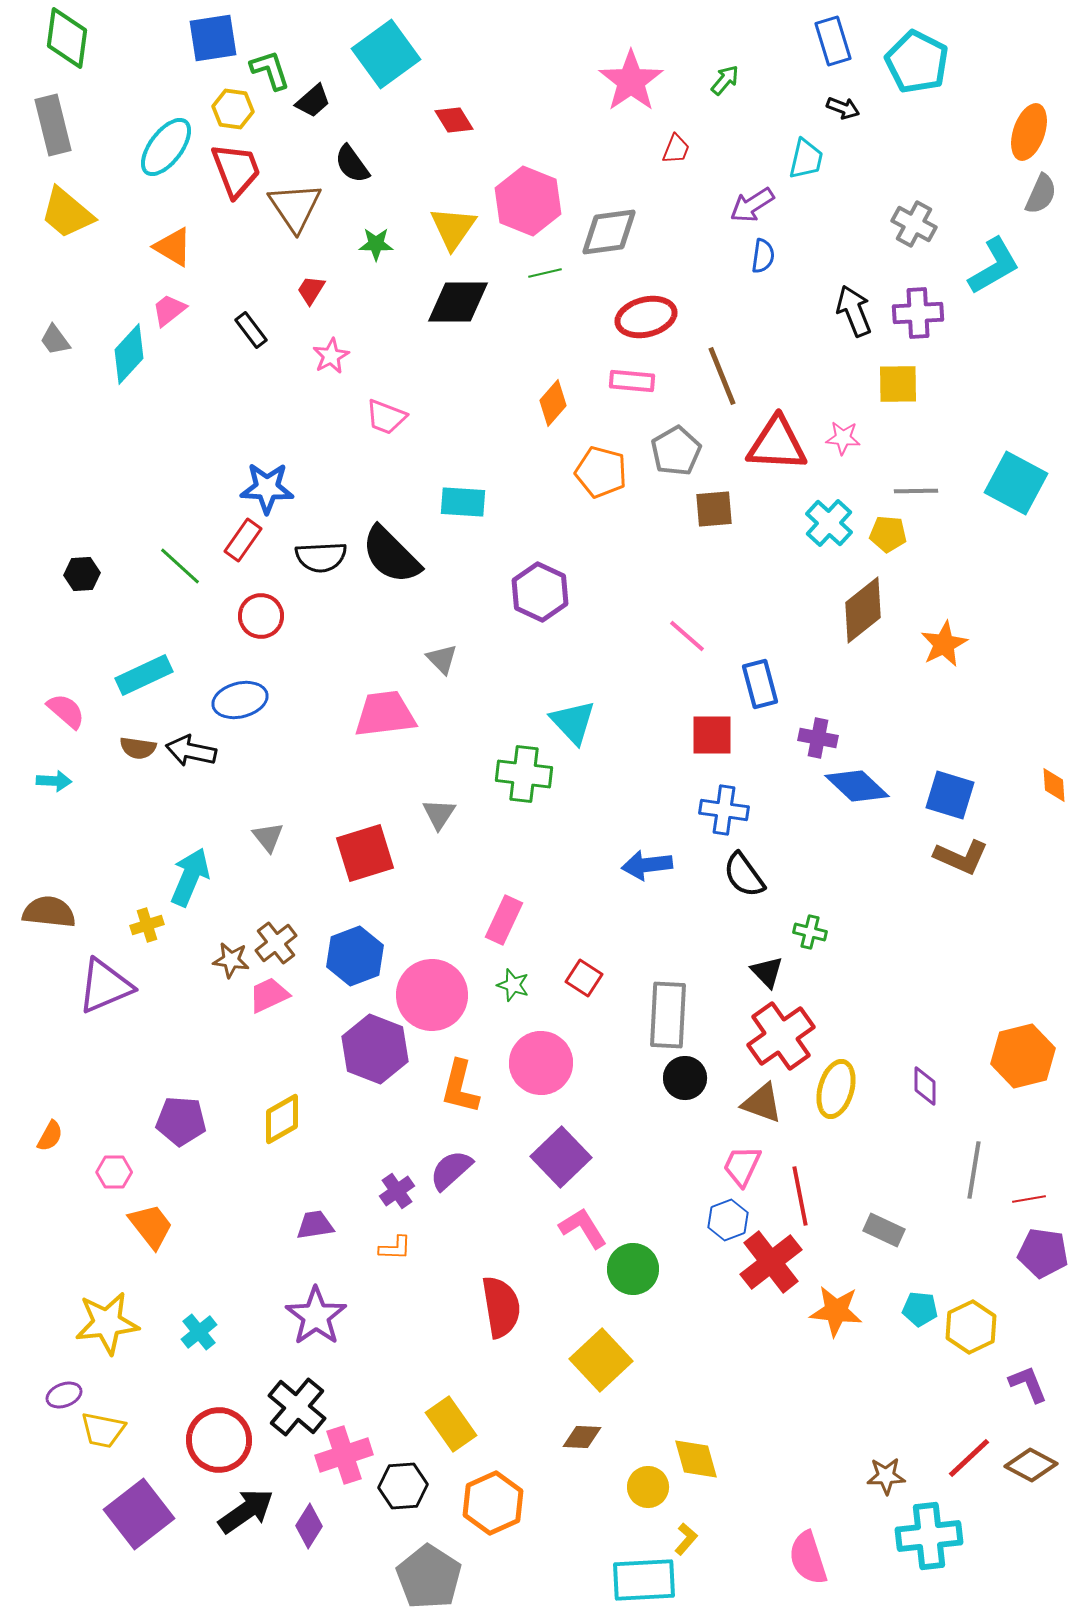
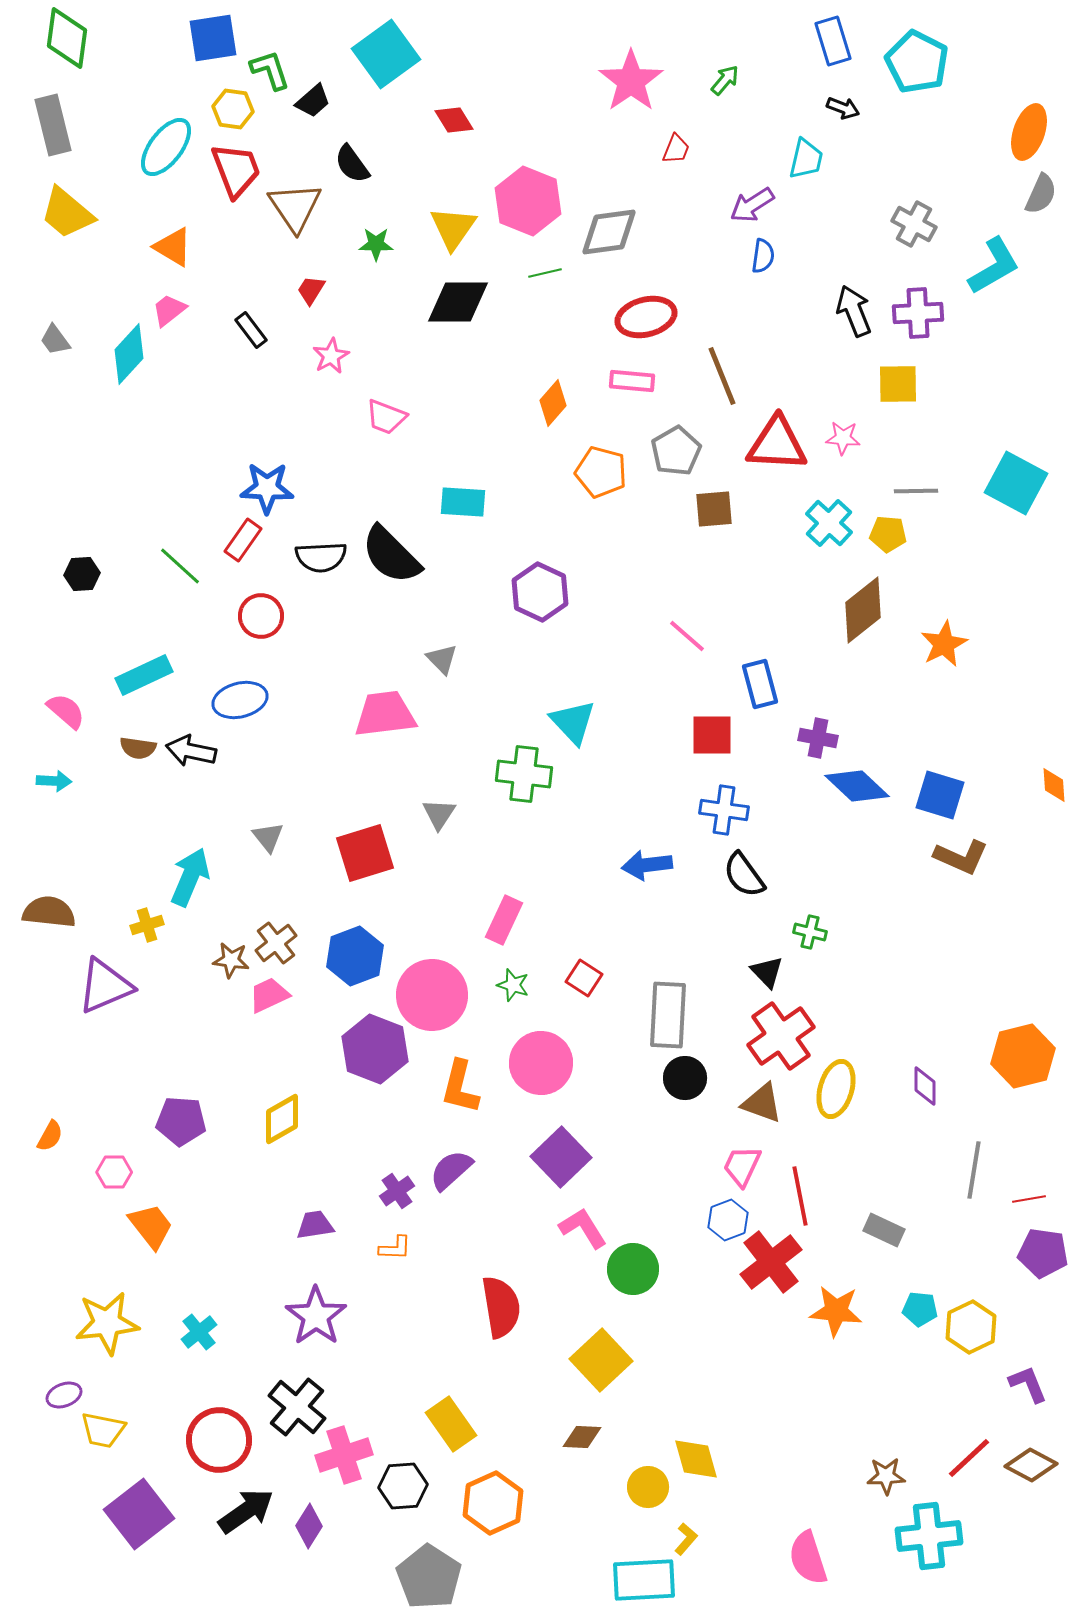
blue square at (950, 795): moved 10 px left
